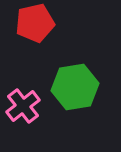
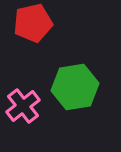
red pentagon: moved 2 px left
